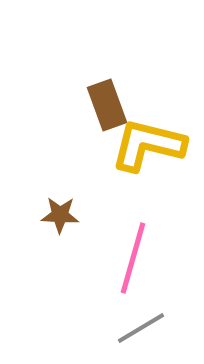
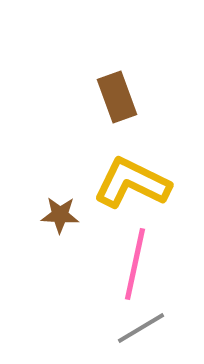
brown rectangle: moved 10 px right, 8 px up
yellow L-shape: moved 16 px left, 38 px down; rotated 12 degrees clockwise
pink line: moved 2 px right, 6 px down; rotated 4 degrees counterclockwise
